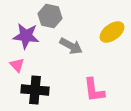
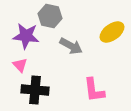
pink triangle: moved 3 px right
